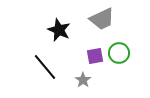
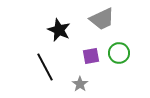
purple square: moved 4 px left
black line: rotated 12 degrees clockwise
gray star: moved 3 px left, 4 px down
